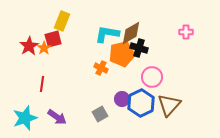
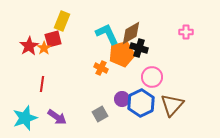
cyan L-shape: rotated 55 degrees clockwise
brown triangle: moved 3 px right
